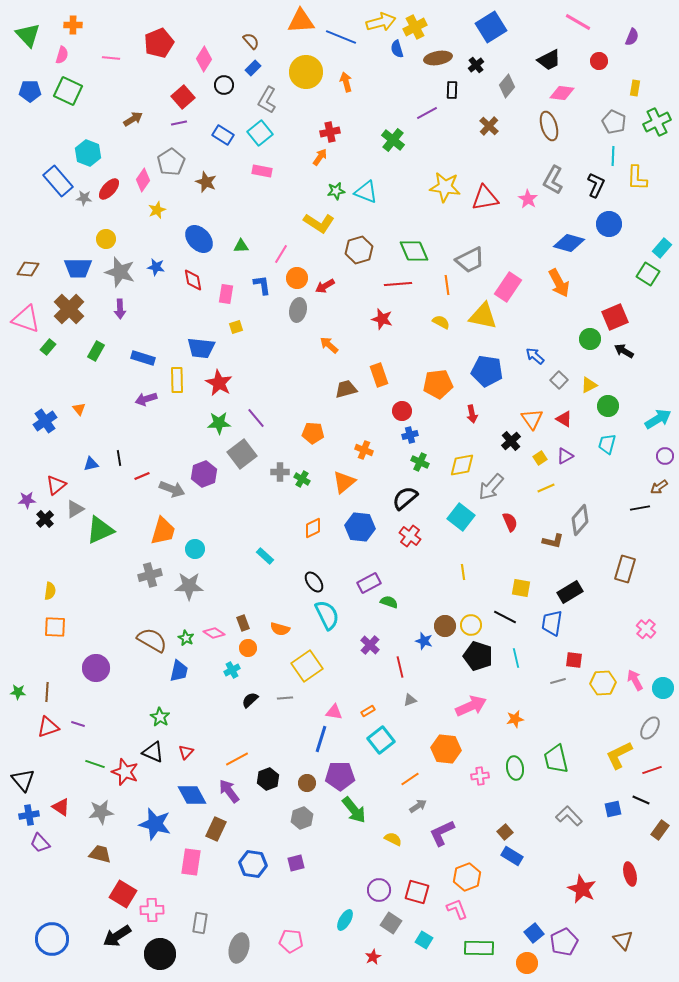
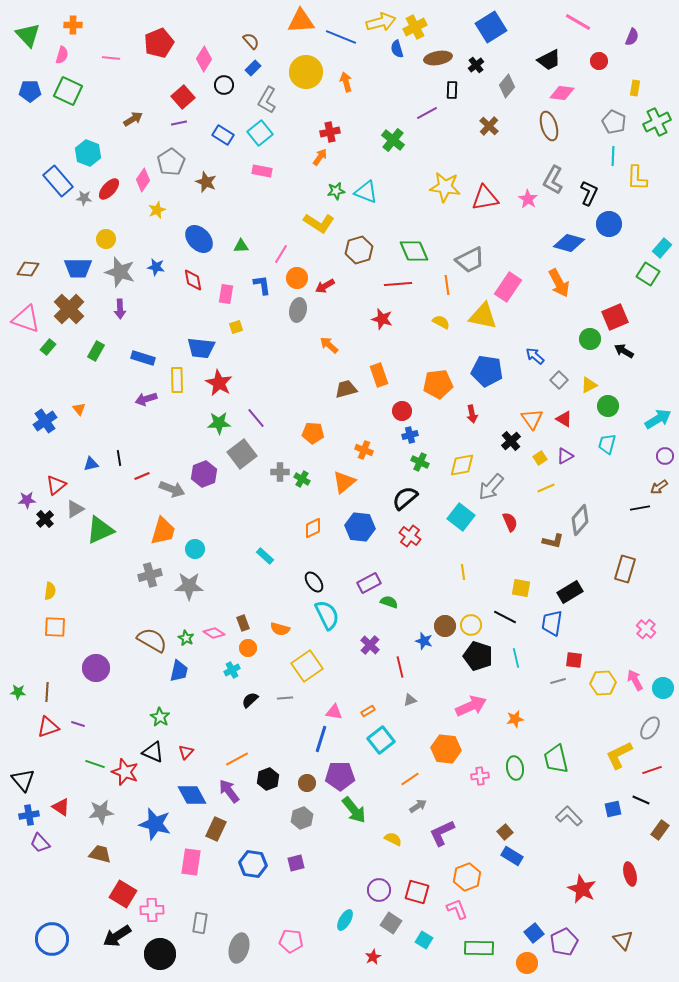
black L-shape at (596, 185): moved 7 px left, 8 px down
